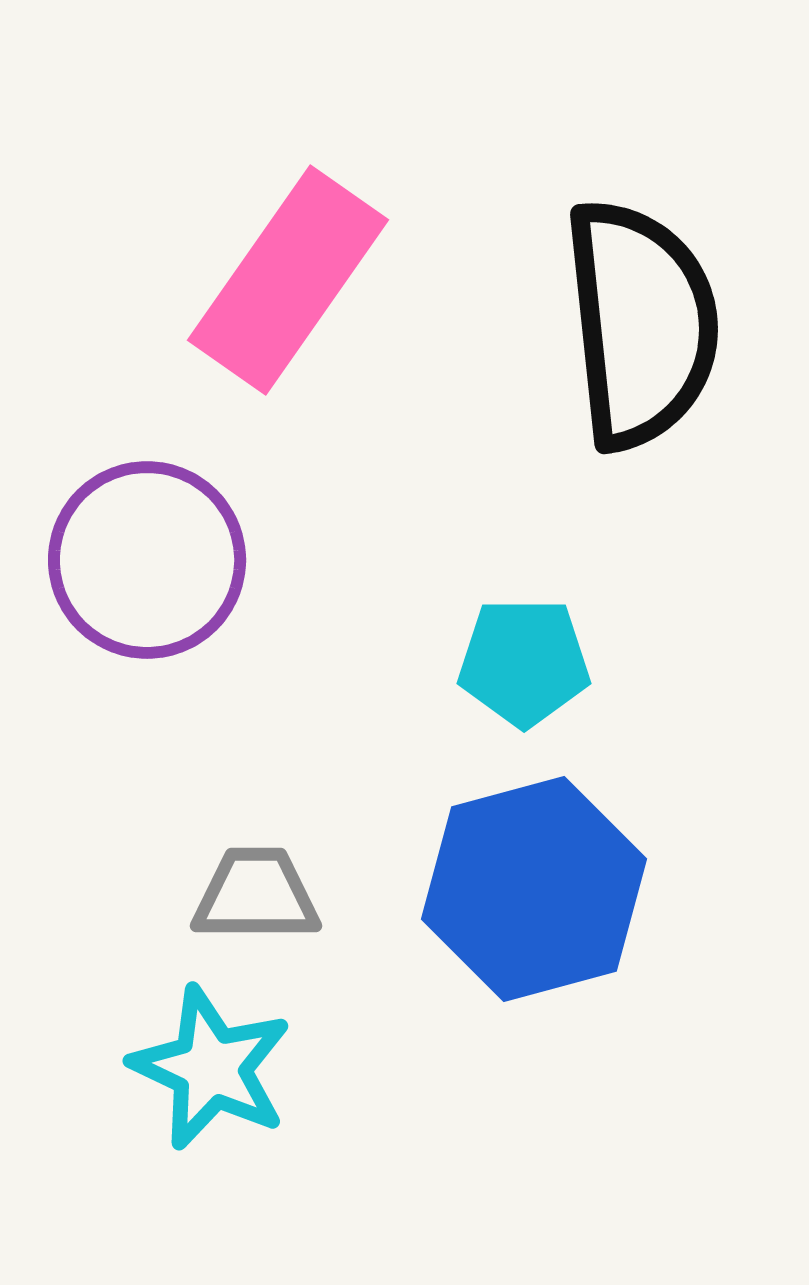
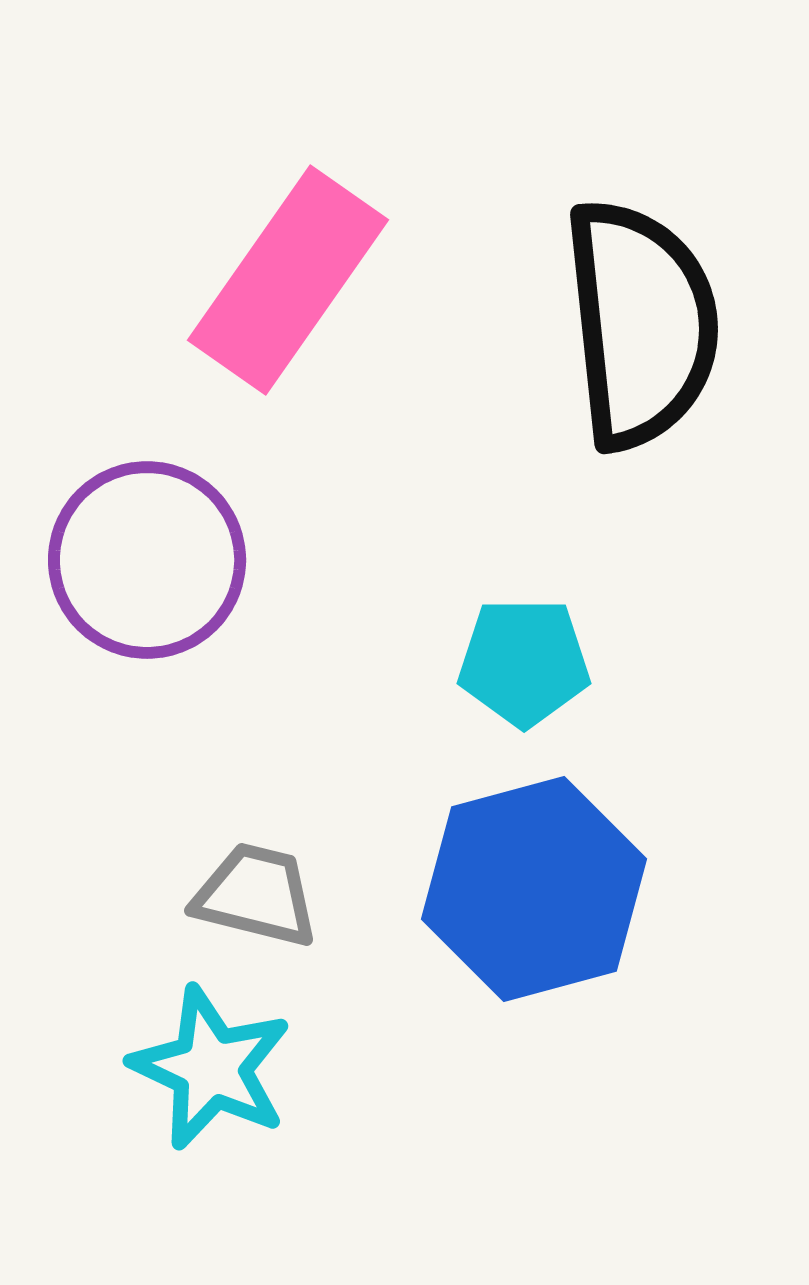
gray trapezoid: rotated 14 degrees clockwise
